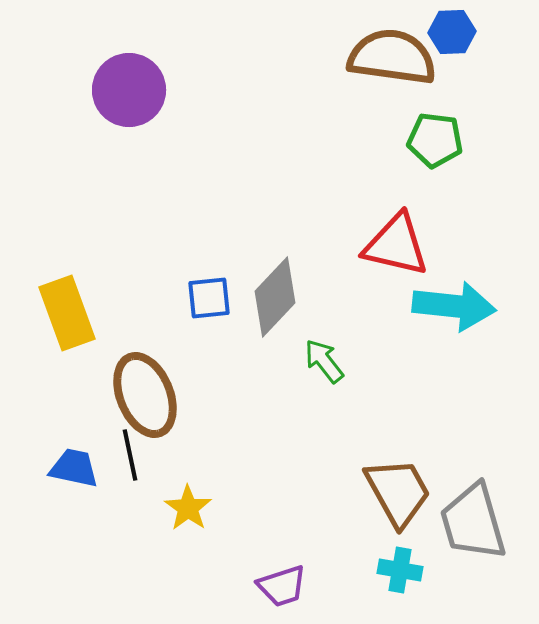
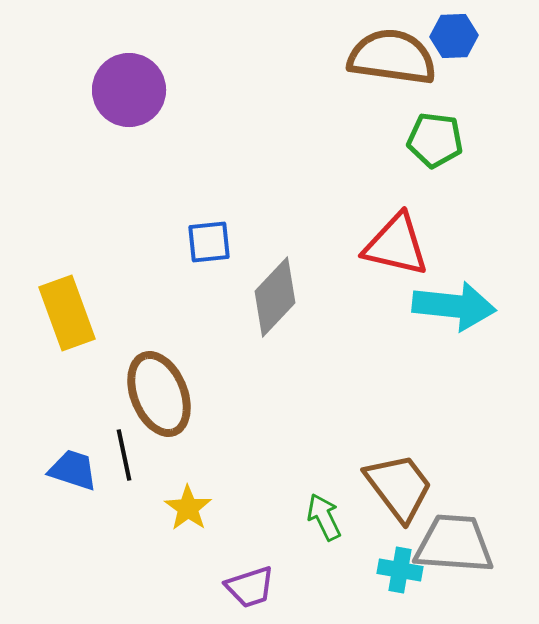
blue hexagon: moved 2 px right, 4 px down
blue square: moved 56 px up
green arrow: moved 156 px down; rotated 12 degrees clockwise
brown ellipse: moved 14 px right, 1 px up
black line: moved 6 px left
blue trapezoid: moved 1 px left, 2 px down; rotated 6 degrees clockwise
brown trapezoid: moved 1 px right, 5 px up; rotated 8 degrees counterclockwise
gray trapezoid: moved 19 px left, 22 px down; rotated 110 degrees clockwise
purple trapezoid: moved 32 px left, 1 px down
